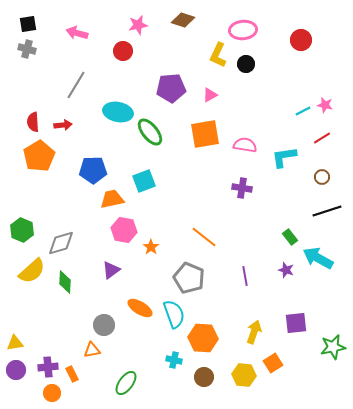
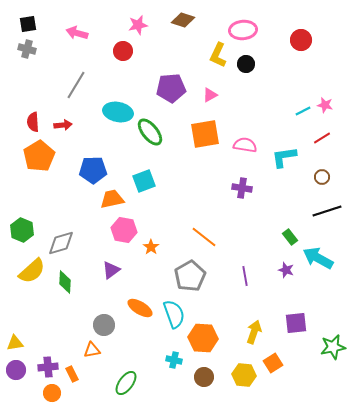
gray pentagon at (189, 278): moved 1 px right, 2 px up; rotated 20 degrees clockwise
